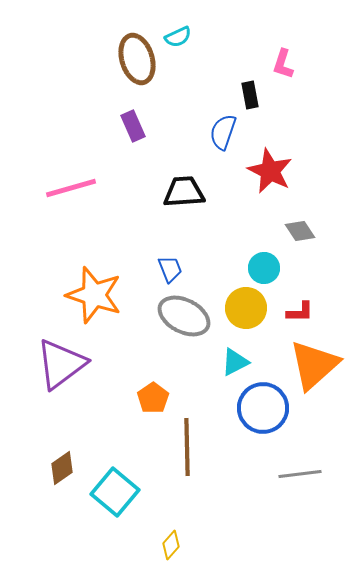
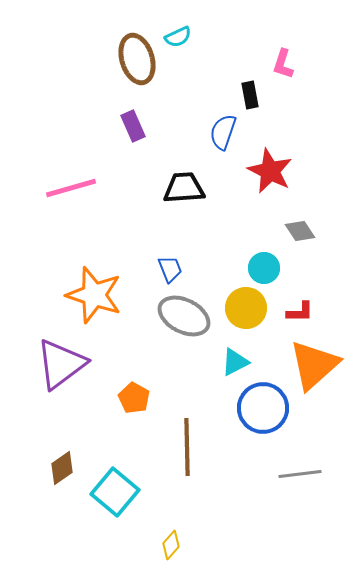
black trapezoid: moved 4 px up
orange pentagon: moved 19 px left; rotated 8 degrees counterclockwise
